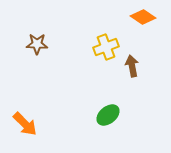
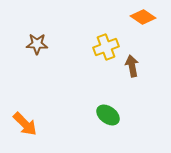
green ellipse: rotated 75 degrees clockwise
